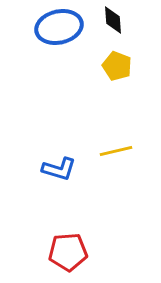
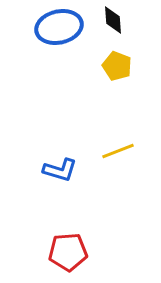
yellow line: moved 2 px right; rotated 8 degrees counterclockwise
blue L-shape: moved 1 px right, 1 px down
